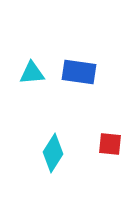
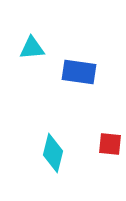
cyan triangle: moved 25 px up
cyan diamond: rotated 18 degrees counterclockwise
